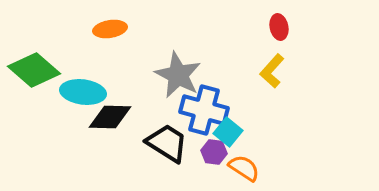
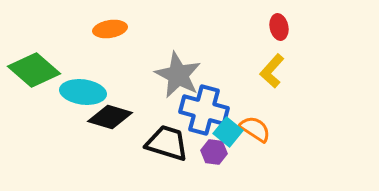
black diamond: rotated 15 degrees clockwise
black trapezoid: rotated 15 degrees counterclockwise
orange semicircle: moved 11 px right, 39 px up
